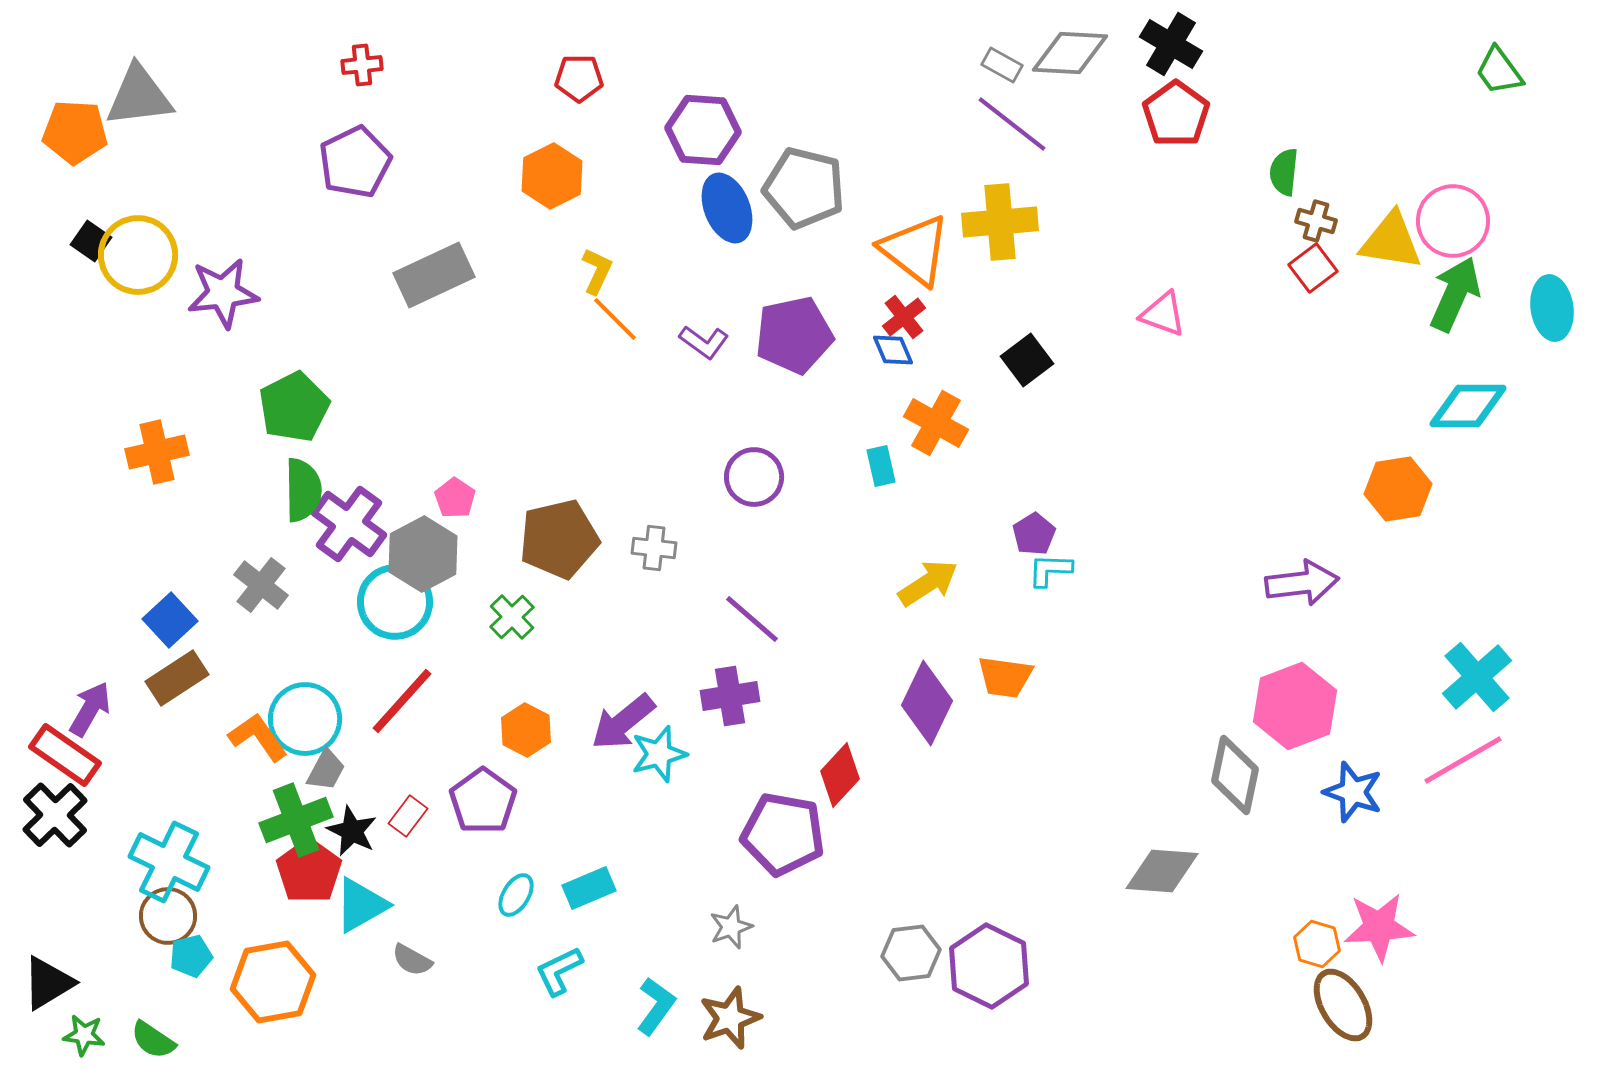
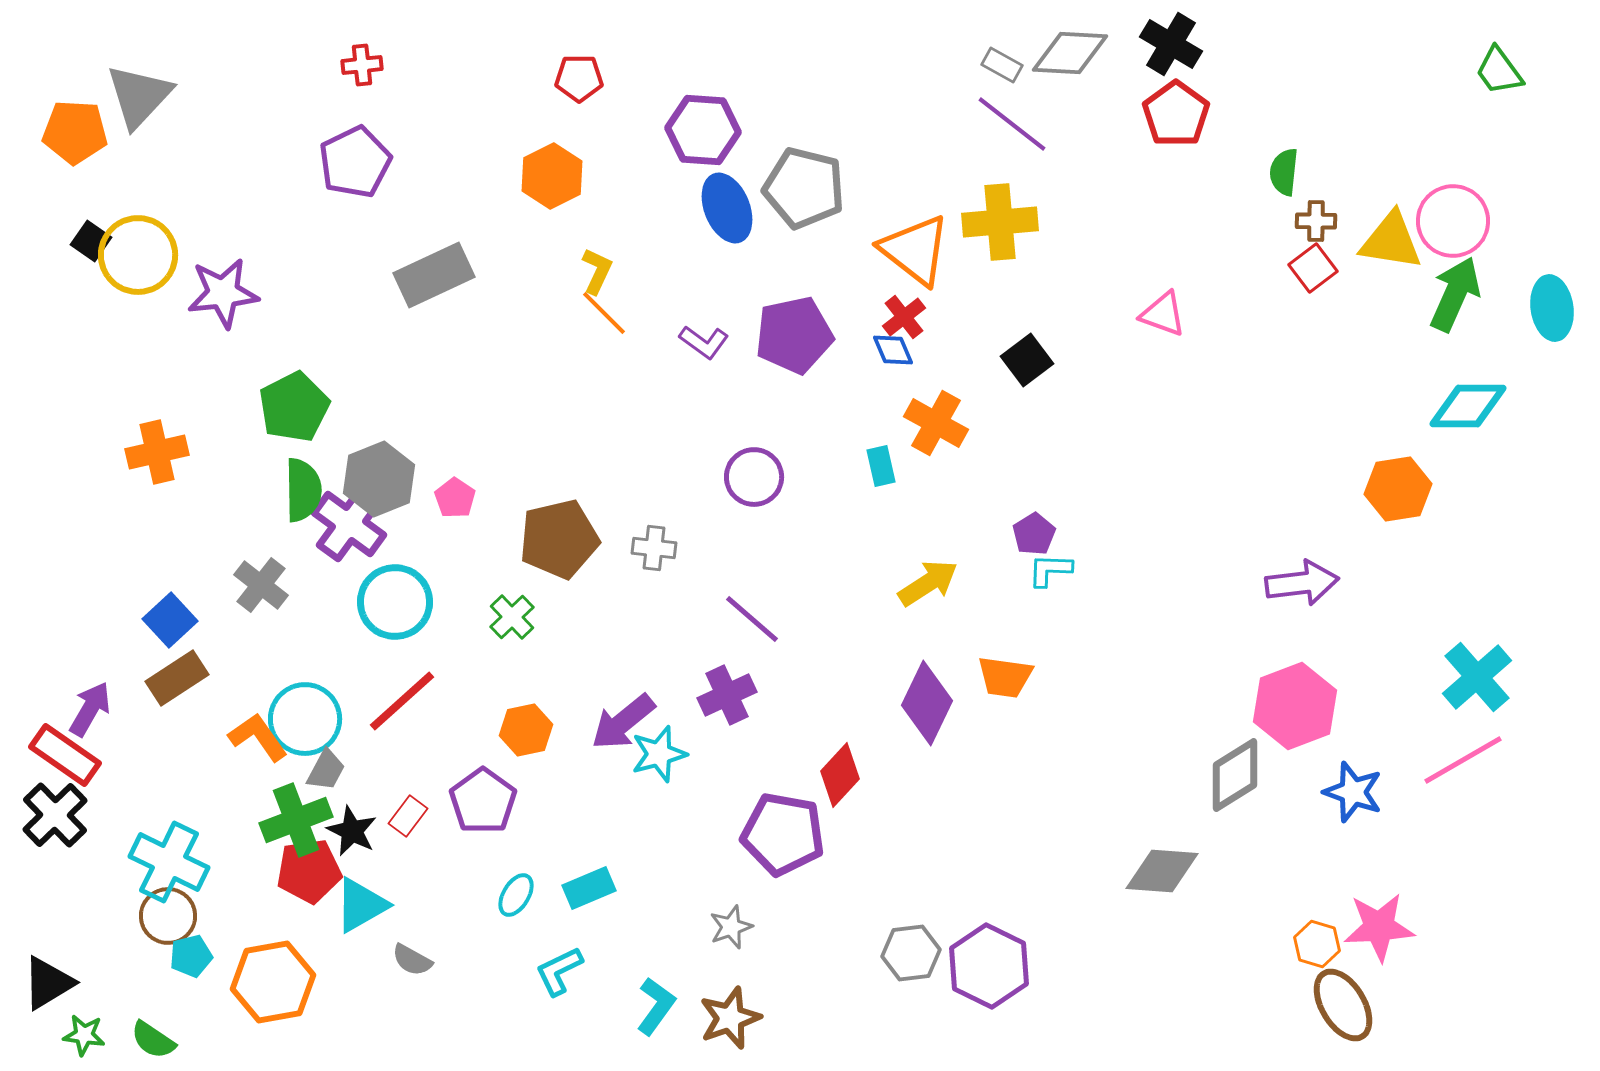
gray triangle at (139, 96): rotated 40 degrees counterclockwise
brown cross at (1316, 221): rotated 15 degrees counterclockwise
orange line at (615, 319): moved 11 px left, 6 px up
gray hexagon at (423, 554): moved 44 px left, 75 px up; rotated 6 degrees clockwise
purple cross at (730, 696): moved 3 px left, 1 px up; rotated 16 degrees counterclockwise
red line at (402, 701): rotated 6 degrees clockwise
orange hexagon at (526, 730): rotated 21 degrees clockwise
gray diamond at (1235, 775): rotated 46 degrees clockwise
red pentagon at (309, 871): rotated 28 degrees clockwise
